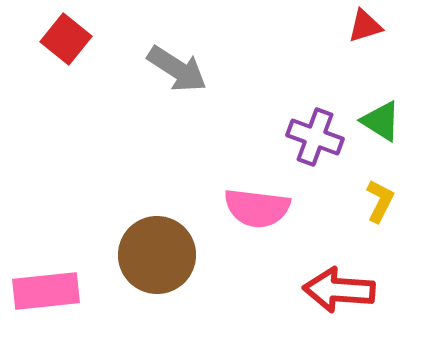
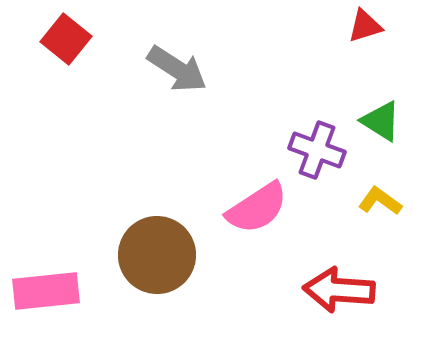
purple cross: moved 2 px right, 13 px down
yellow L-shape: rotated 81 degrees counterclockwise
pink semicircle: rotated 40 degrees counterclockwise
